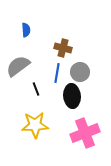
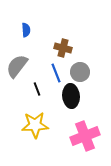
gray semicircle: moved 1 px left; rotated 15 degrees counterclockwise
blue line: moved 1 px left; rotated 30 degrees counterclockwise
black line: moved 1 px right
black ellipse: moved 1 px left
pink cross: moved 3 px down
